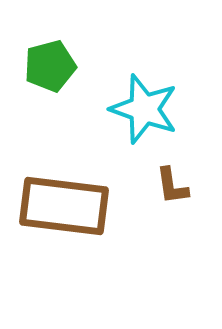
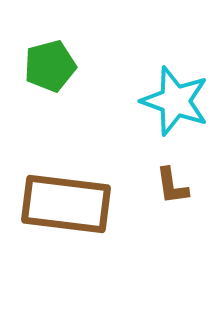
cyan star: moved 31 px right, 8 px up
brown rectangle: moved 2 px right, 2 px up
